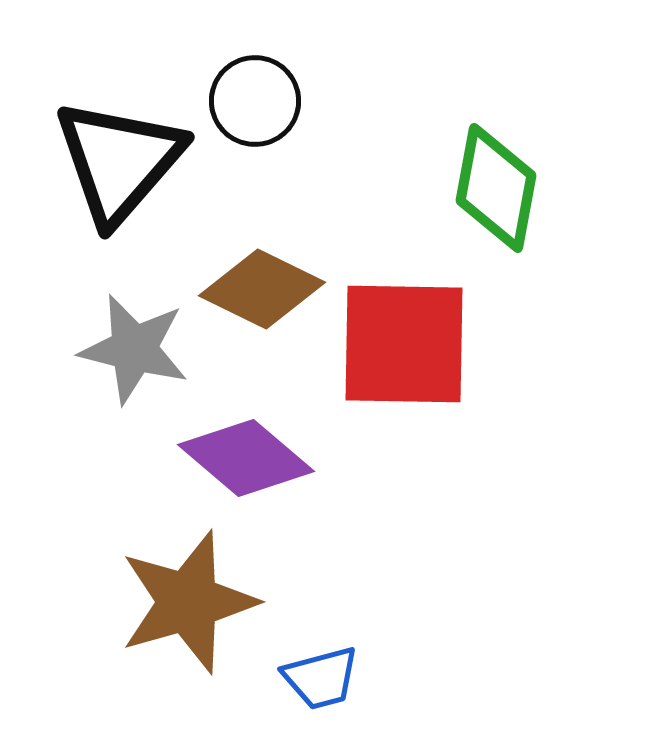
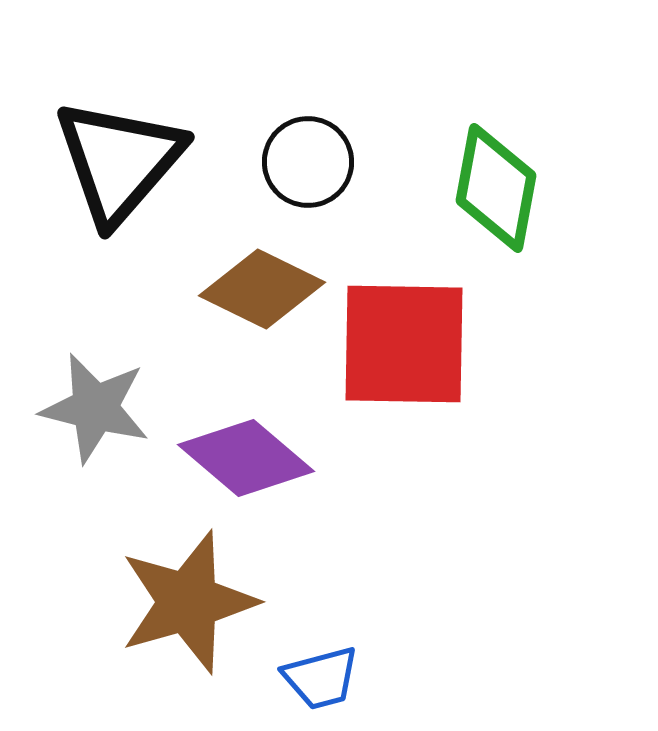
black circle: moved 53 px right, 61 px down
gray star: moved 39 px left, 59 px down
